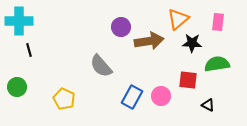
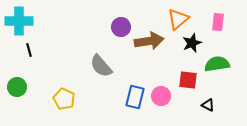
black star: rotated 24 degrees counterclockwise
blue rectangle: moved 3 px right; rotated 15 degrees counterclockwise
